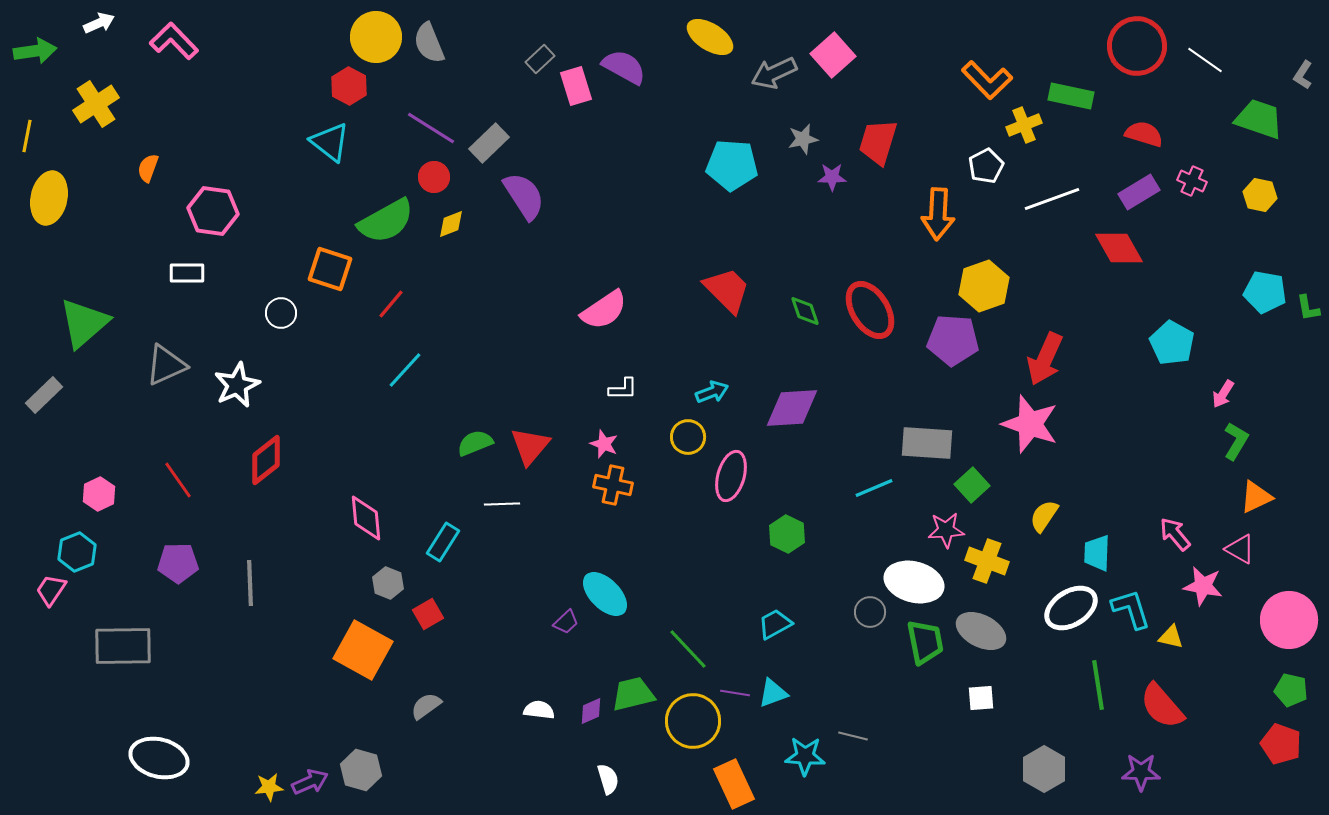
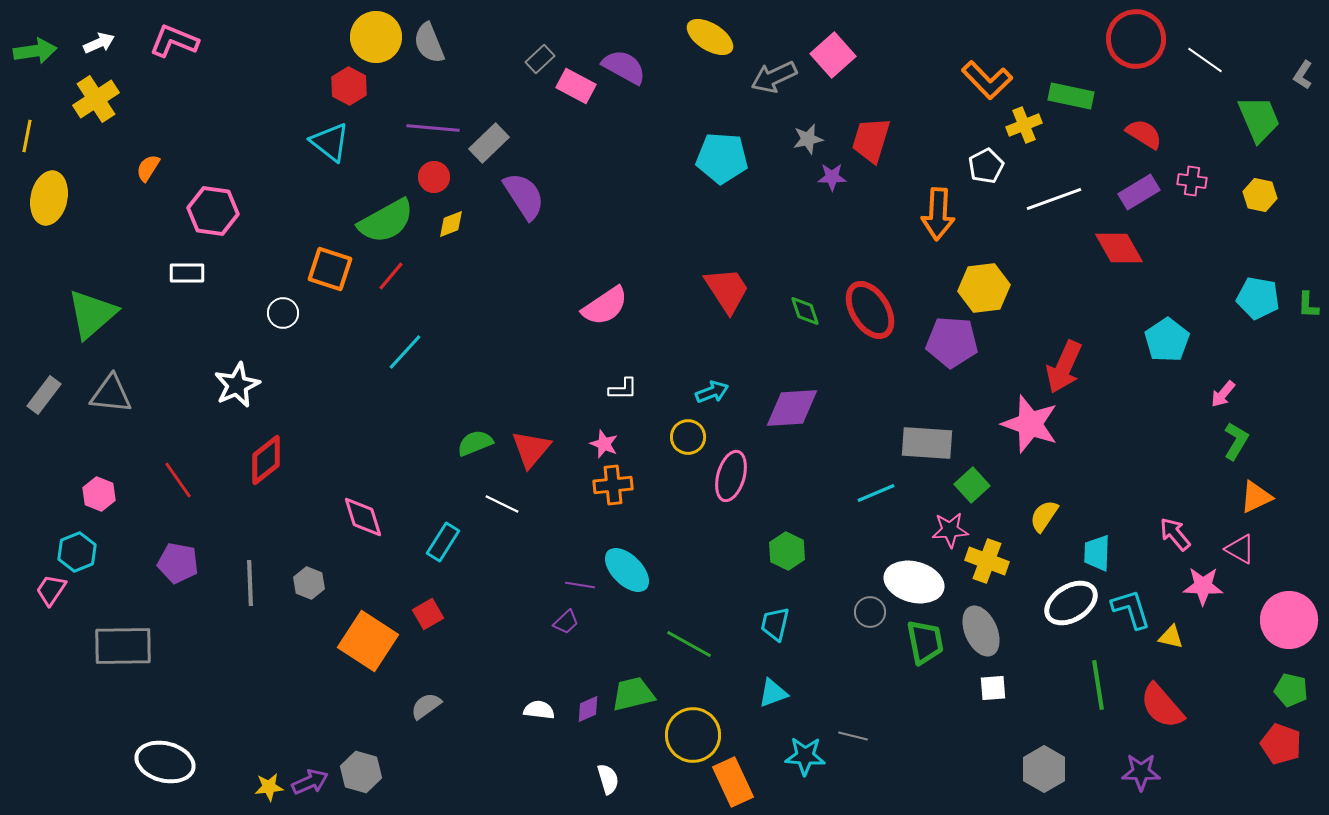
white arrow at (99, 23): moved 20 px down
pink L-shape at (174, 41): rotated 24 degrees counterclockwise
red circle at (1137, 46): moved 1 px left, 7 px up
gray arrow at (774, 73): moved 4 px down
pink rectangle at (576, 86): rotated 45 degrees counterclockwise
yellow cross at (96, 104): moved 5 px up
green trapezoid at (1259, 119): rotated 48 degrees clockwise
purple line at (431, 128): moved 2 px right; rotated 27 degrees counterclockwise
red semicircle at (1144, 134): rotated 15 degrees clockwise
gray star at (803, 139): moved 5 px right
red trapezoid at (878, 142): moved 7 px left, 2 px up
cyan pentagon at (732, 165): moved 10 px left, 7 px up
orange semicircle at (148, 168): rotated 12 degrees clockwise
pink cross at (1192, 181): rotated 16 degrees counterclockwise
white line at (1052, 199): moved 2 px right
yellow hexagon at (984, 286): moved 2 px down; rotated 12 degrees clockwise
red trapezoid at (727, 290): rotated 12 degrees clockwise
cyan pentagon at (1265, 292): moved 7 px left, 6 px down
red line at (391, 304): moved 28 px up
green L-shape at (1308, 308): moved 3 px up; rotated 12 degrees clockwise
pink semicircle at (604, 310): moved 1 px right, 4 px up
white circle at (281, 313): moved 2 px right
green triangle at (84, 323): moved 8 px right, 9 px up
purple pentagon at (953, 340): moved 1 px left, 2 px down
cyan pentagon at (1172, 343): moved 5 px left, 3 px up; rotated 9 degrees clockwise
red arrow at (1045, 359): moved 19 px right, 8 px down
gray triangle at (166, 365): moved 55 px left, 29 px down; rotated 30 degrees clockwise
cyan line at (405, 370): moved 18 px up
pink arrow at (1223, 394): rotated 8 degrees clockwise
gray rectangle at (44, 395): rotated 9 degrees counterclockwise
red triangle at (530, 446): moved 1 px right, 3 px down
orange cross at (613, 485): rotated 18 degrees counterclockwise
cyan line at (874, 488): moved 2 px right, 5 px down
pink hexagon at (99, 494): rotated 12 degrees counterclockwise
white line at (502, 504): rotated 28 degrees clockwise
pink diamond at (366, 518): moved 3 px left, 1 px up; rotated 12 degrees counterclockwise
pink star at (946, 530): moved 4 px right
green hexagon at (787, 534): moved 17 px down
purple pentagon at (178, 563): rotated 12 degrees clockwise
gray hexagon at (388, 583): moved 79 px left
pink star at (1203, 586): rotated 9 degrees counterclockwise
cyan ellipse at (605, 594): moved 22 px right, 24 px up
white ellipse at (1071, 608): moved 5 px up
cyan trapezoid at (775, 624): rotated 48 degrees counterclockwise
gray ellipse at (981, 631): rotated 39 degrees clockwise
green line at (688, 649): moved 1 px right, 5 px up; rotated 18 degrees counterclockwise
orange square at (363, 650): moved 5 px right, 9 px up; rotated 4 degrees clockwise
purple line at (735, 693): moved 155 px left, 108 px up
white square at (981, 698): moved 12 px right, 10 px up
purple diamond at (591, 711): moved 3 px left, 2 px up
yellow circle at (693, 721): moved 14 px down
white ellipse at (159, 758): moved 6 px right, 4 px down
gray hexagon at (361, 770): moved 2 px down
orange rectangle at (734, 784): moved 1 px left, 2 px up
